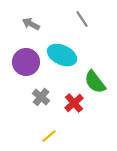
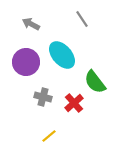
cyan ellipse: rotated 24 degrees clockwise
gray cross: moved 2 px right; rotated 24 degrees counterclockwise
